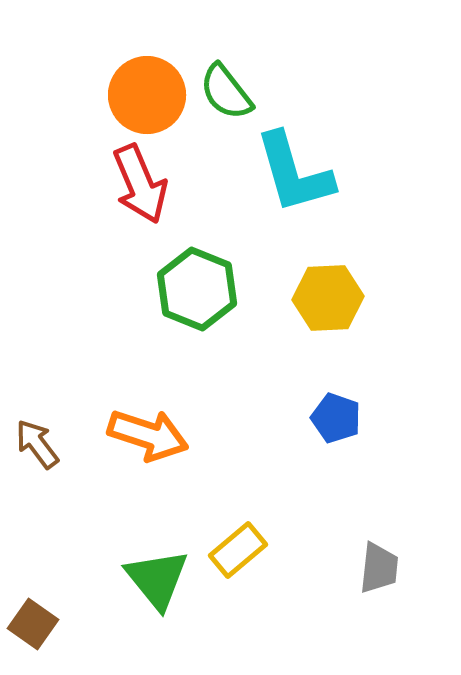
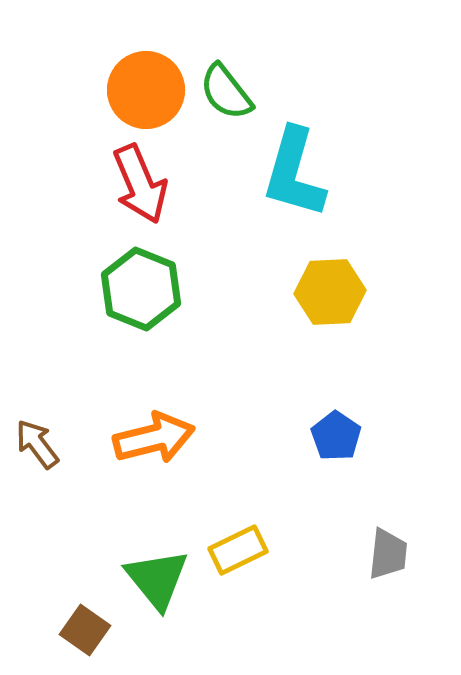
orange circle: moved 1 px left, 5 px up
cyan L-shape: rotated 32 degrees clockwise
green hexagon: moved 56 px left
yellow hexagon: moved 2 px right, 6 px up
blue pentagon: moved 18 px down; rotated 15 degrees clockwise
orange arrow: moved 6 px right, 3 px down; rotated 32 degrees counterclockwise
yellow rectangle: rotated 14 degrees clockwise
gray trapezoid: moved 9 px right, 14 px up
brown square: moved 52 px right, 6 px down
